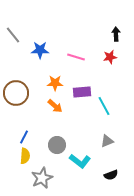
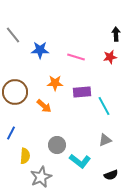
brown circle: moved 1 px left, 1 px up
orange arrow: moved 11 px left
blue line: moved 13 px left, 4 px up
gray triangle: moved 2 px left, 1 px up
gray star: moved 1 px left, 1 px up
